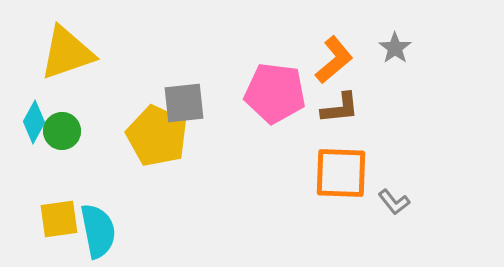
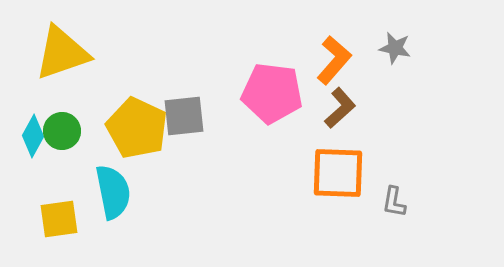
gray star: rotated 24 degrees counterclockwise
yellow triangle: moved 5 px left
orange L-shape: rotated 9 degrees counterclockwise
pink pentagon: moved 3 px left
gray square: moved 13 px down
brown L-shape: rotated 36 degrees counterclockwise
cyan diamond: moved 1 px left, 14 px down
yellow pentagon: moved 20 px left, 8 px up
orange square: moved 3 px left
gray L-shape: rotated 48 degrees clockwise
cyan semicircle: moved 15 px right, 39 px up
